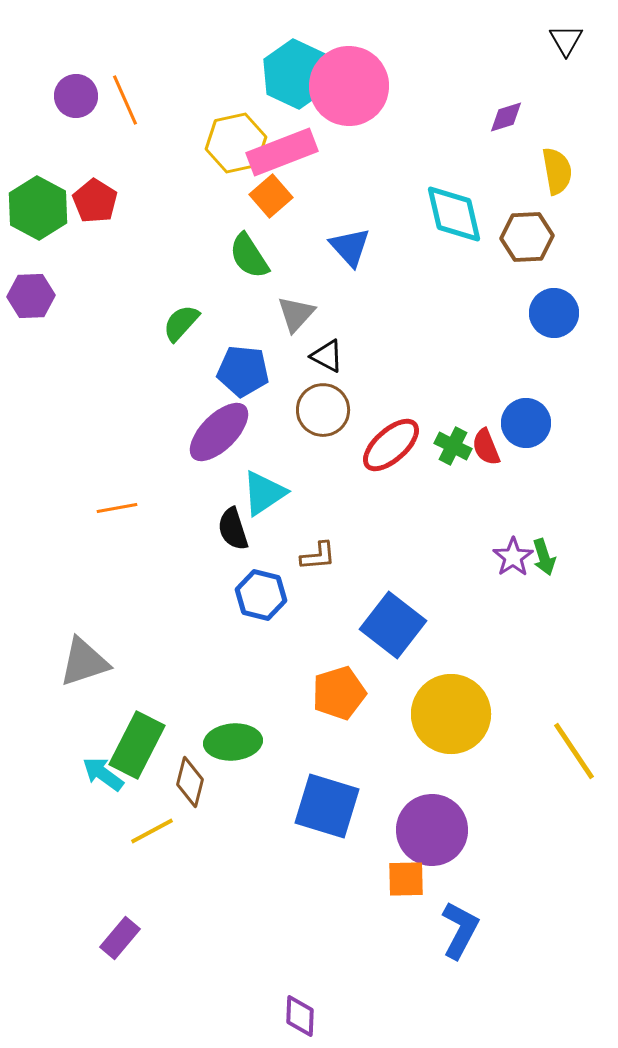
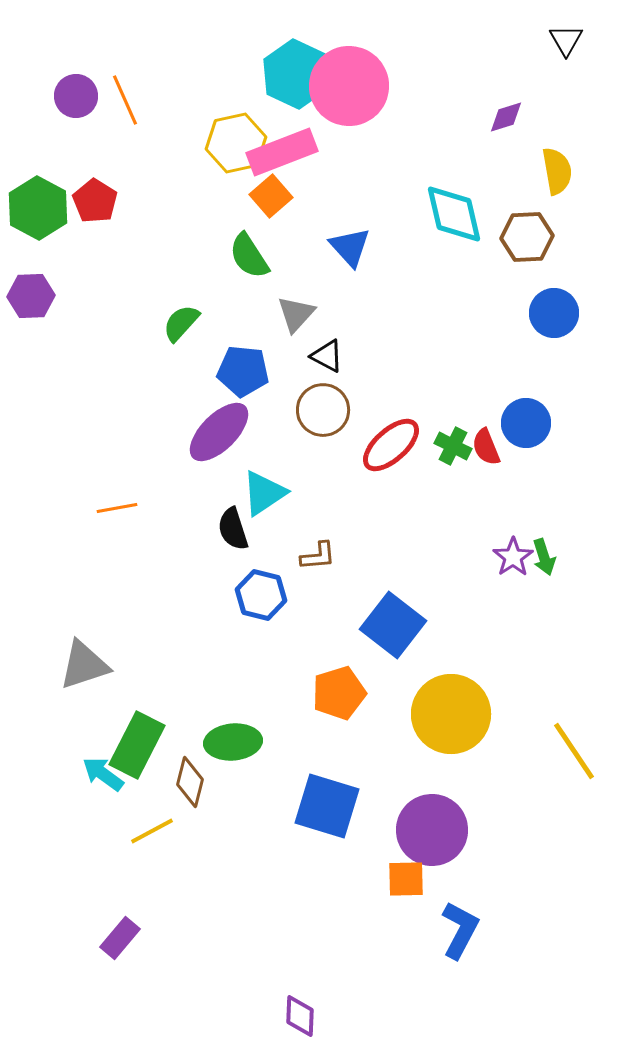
gray triangle at (84, 662): moved 3 px down
